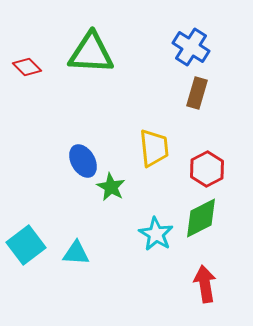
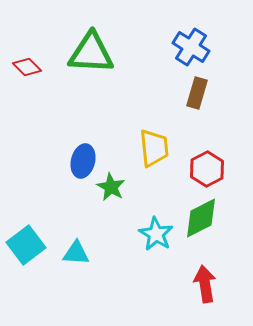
blue ellipse: rotated 44 degrees clockwise
